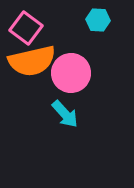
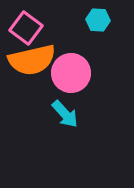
orange semicircle: moved 1 px up
